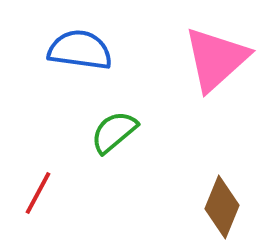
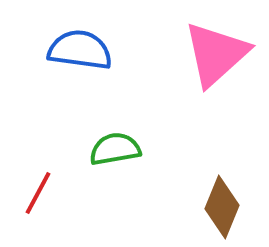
pink triangle: moved 5 px up
green semicircle: moved 1 px right, 17 px down; rotated 30 degrees clockwise
